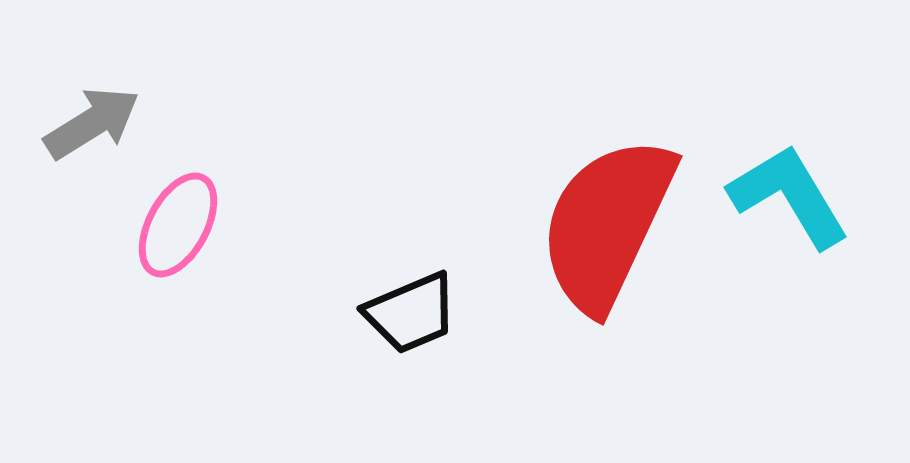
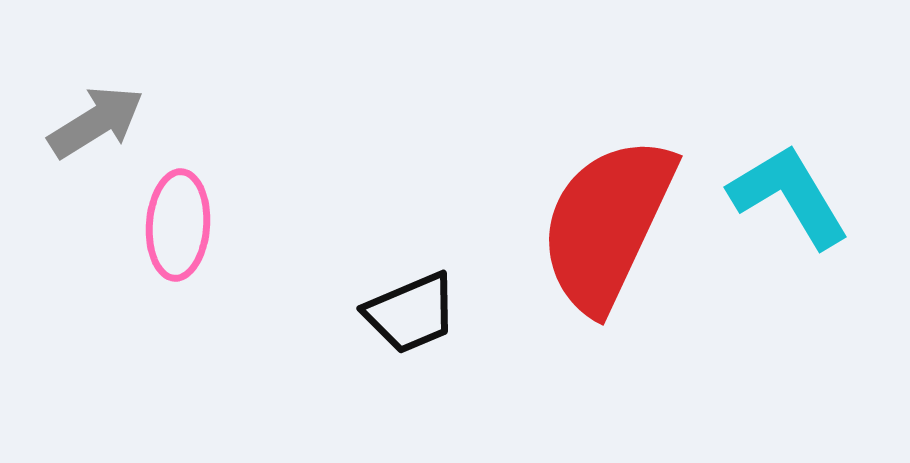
gray arrow: moved 4 px right, 1 px up
pink ellipse: rotated 24 degrees counterclockwise
